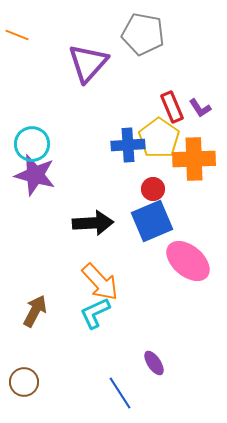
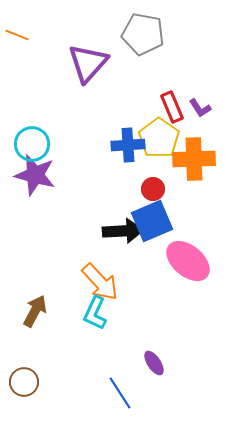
black arrow: moved 30 px right, 8 px down
cyan L-shape: rotated 40 degrees counterclockwise
